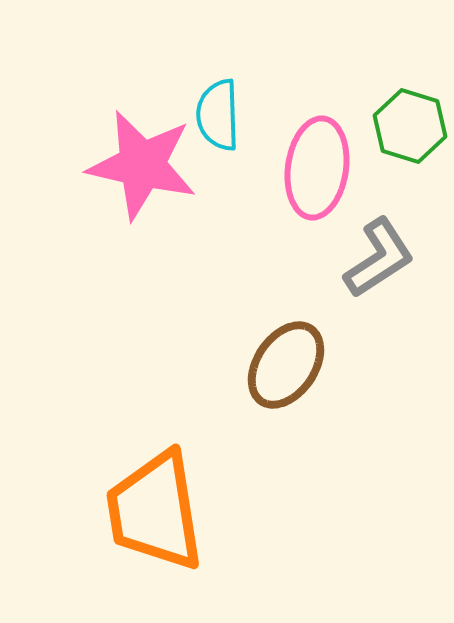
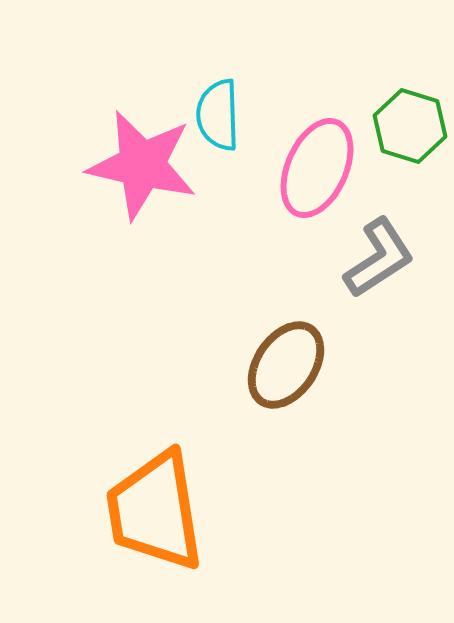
pink ellipse: rotated 16 degrees clockwise
